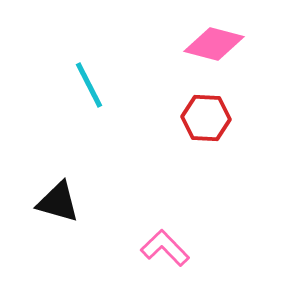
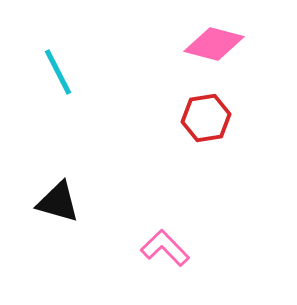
cyan line: moved 31 px left, 13 px up
red hexagon: rotated 12 degrees counterclockwise
